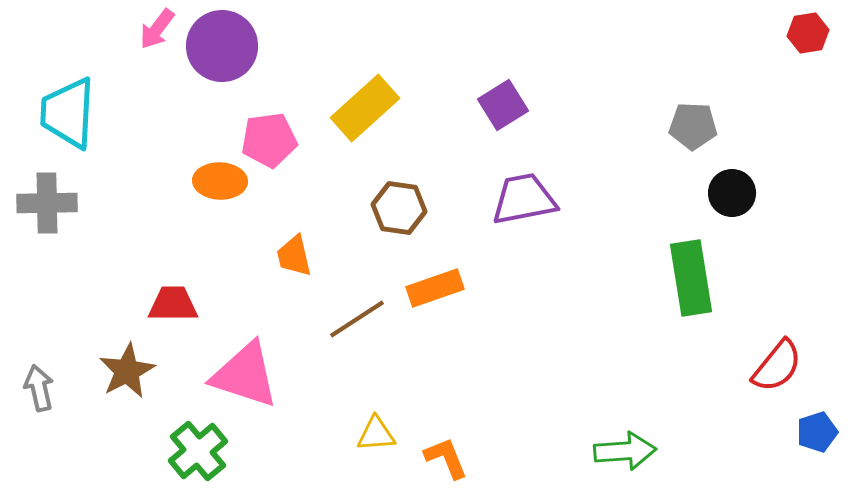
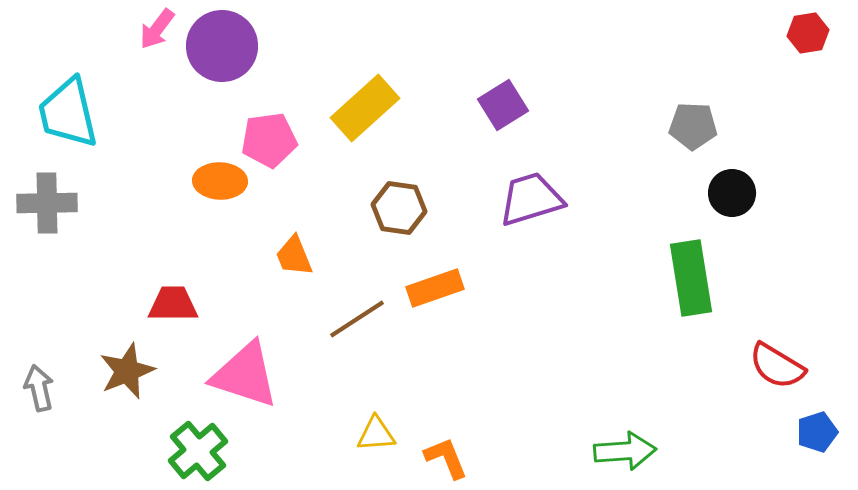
cyan trapezoid: rotated 16 degrees counterclockwise
purple trapezoid: moved 7 px right; rotated 6 degrees counterclockwise
orange trapezoid: rotated 9 degrees counterclockwise
red semicircle: rotated 82 degrees clockwise
brown star: rotated 6 degrees clockwise
